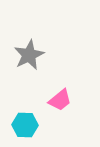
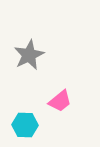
pink trapezoid: moved 1 px down
